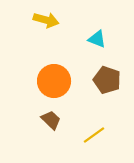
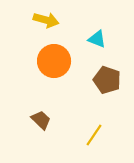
orange circle: moved 20 px up
brown trapezoid: moved 10 px left
yellow line: rotated 20 degrees counterclockwise
